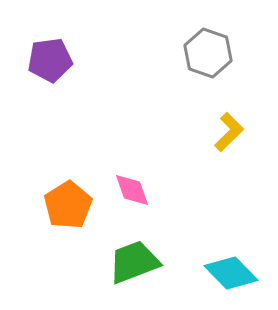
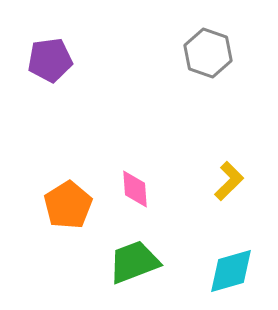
yellow L-shape: moved 49 px down
pink diamond: moved 3 px right, 1 px up; rotated 15 degrees clockwise
cyan diamond: moved 2 px up; rotated 62 degrees counterclockwise
